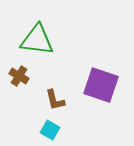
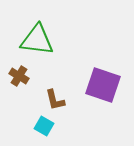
purple square: moved 2 px right
cyan square: moved 6 px left, 4 px up
